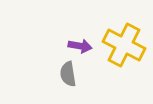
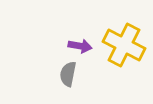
gray semicircle: rotated 20 degrees clockwise
